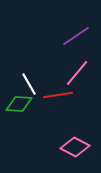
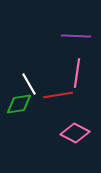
purple line: rotated 36 degrees clockwise
pink line: rotated 32 degrees counterclockwise
green diamond: rotated 12 degrees counterclockwise
pink diamond: moved 14 px up
